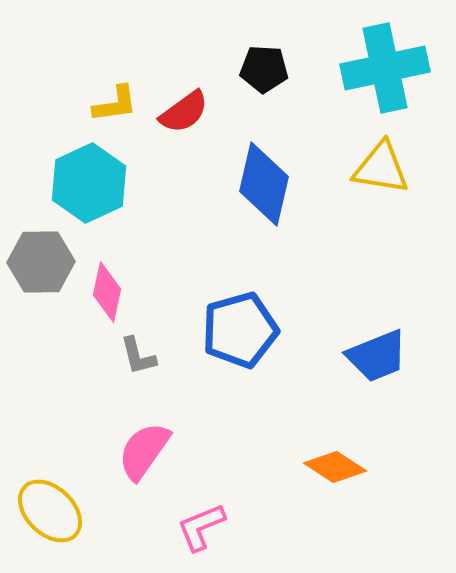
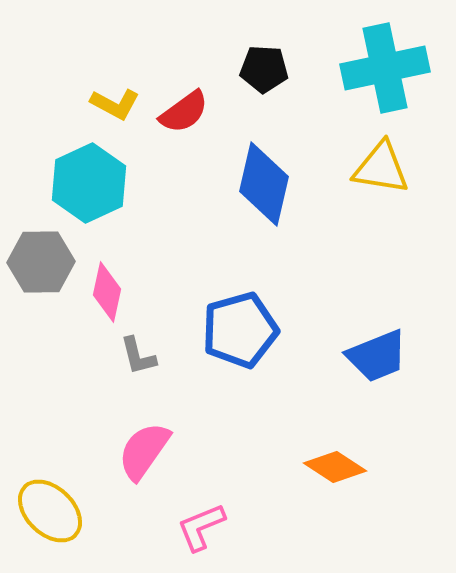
yellow L-shape: rotated 36 degrees clockwise
